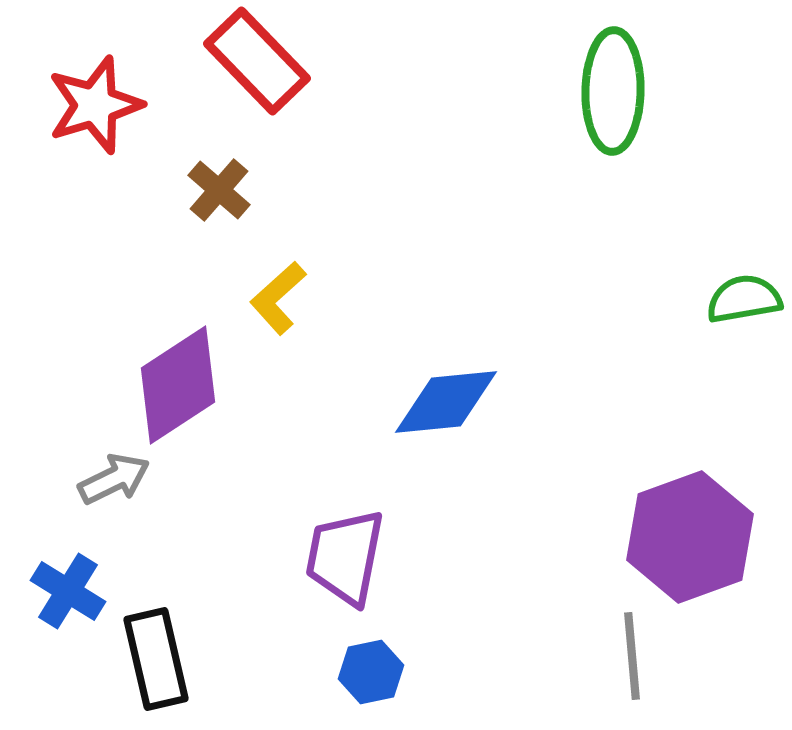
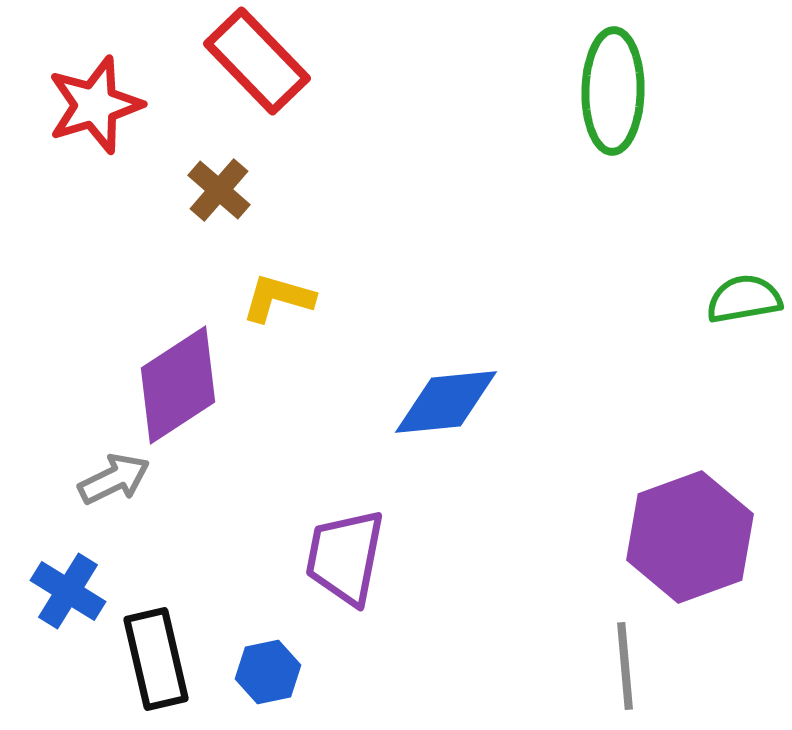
yellow L-shape: rotated 58 degrees clockwise
gray line: moved 7 px left, 10 px down
blue hexagon: moved 103 px left
